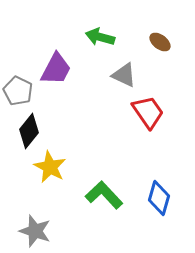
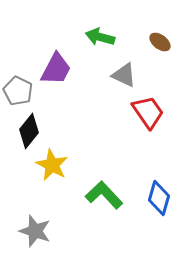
yellow star: moved 2 px right, 2 px up
